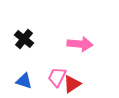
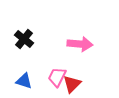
red triangle: rotated 12 degrees counterclockwise
